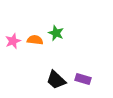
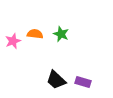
green star: moved 5 px right, 1 px down
orange semicircle: moved 6 px up
purple rectangle: moved 3 px down
